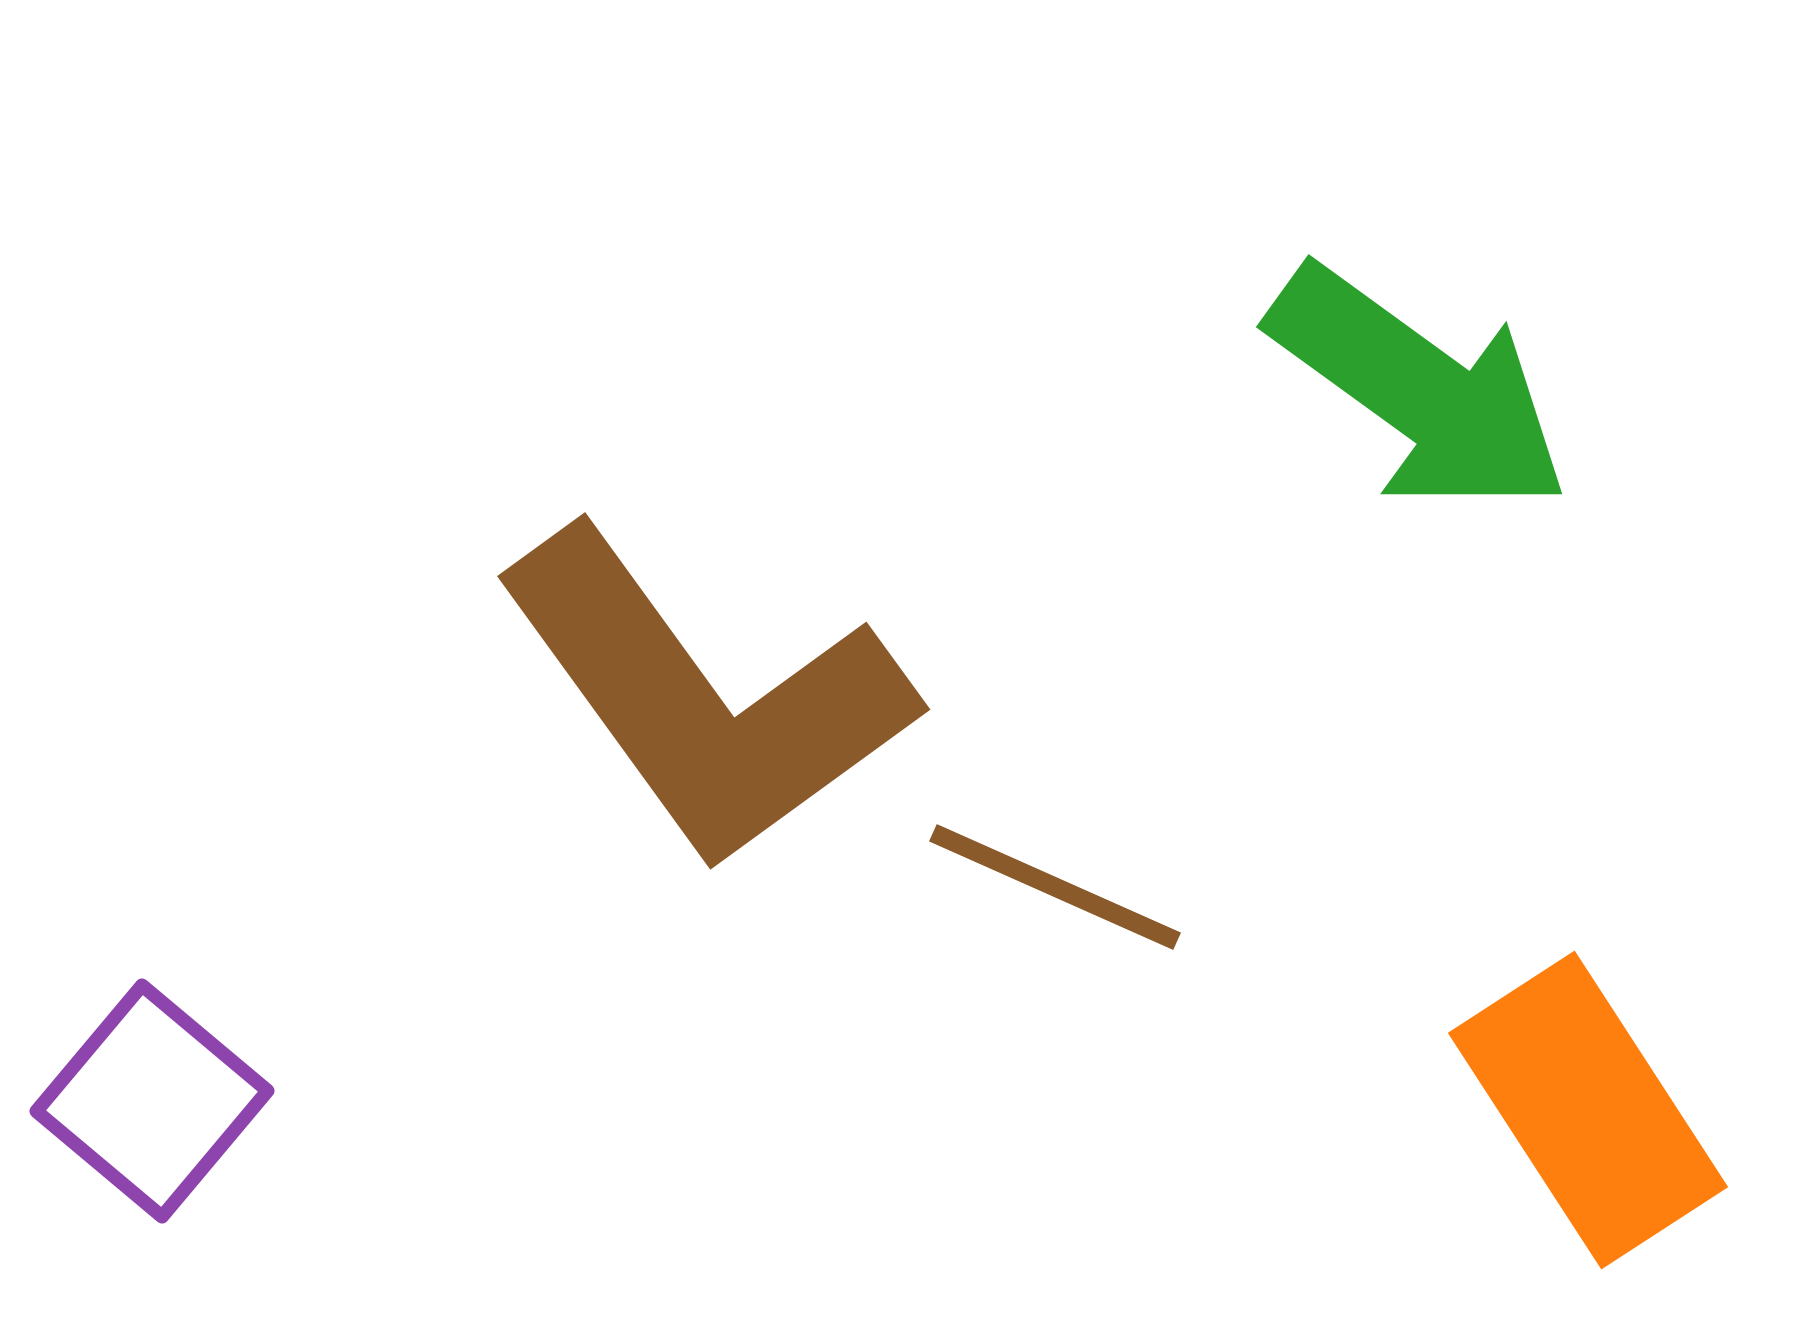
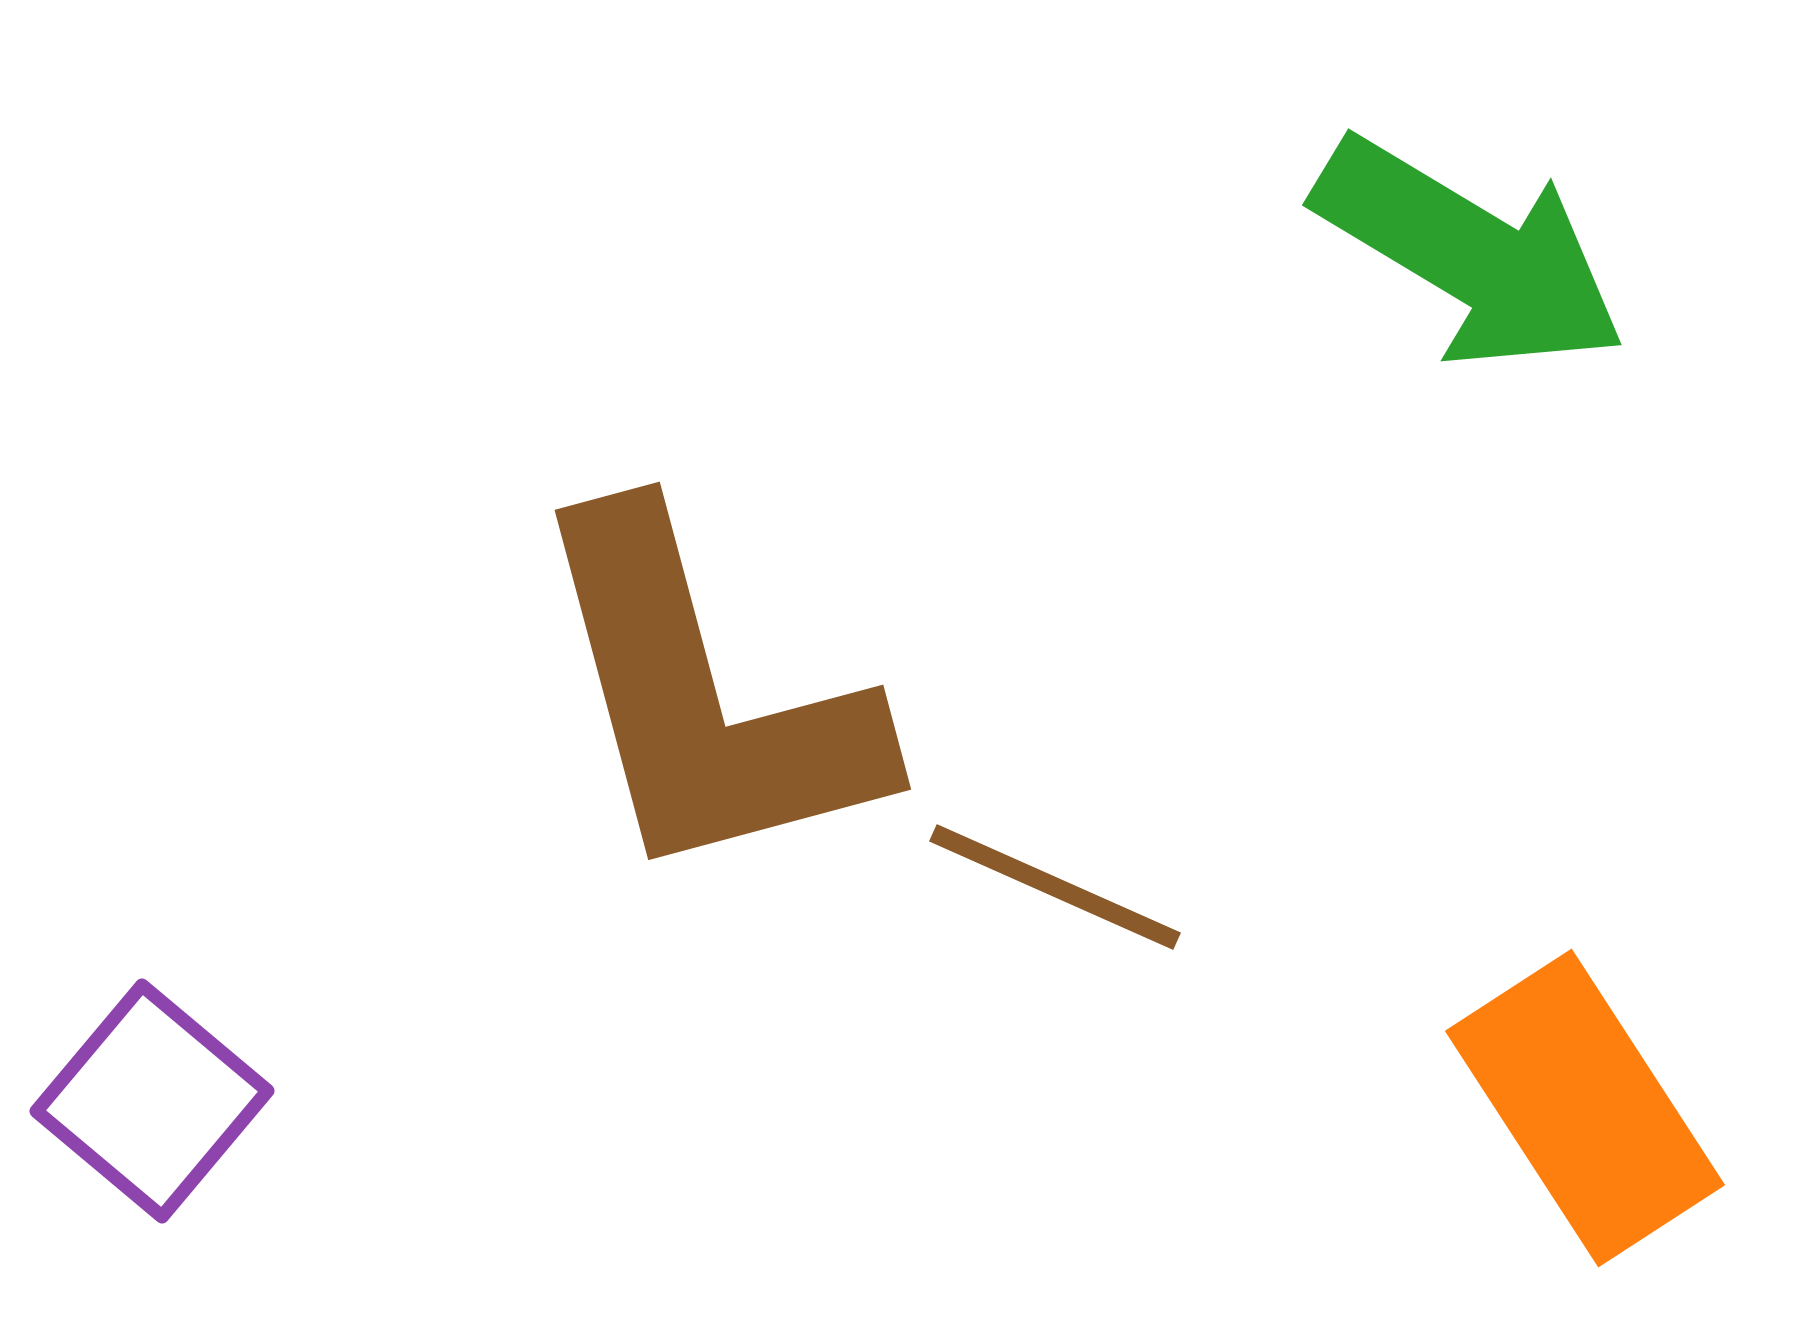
green arrow: moved 51 px right, 136 px up; rotated 5 degrees counterclockwise
brown L-shape: rotated 21 degrees clockwise
orange rectangle: moved 3 px left, 2 px up
